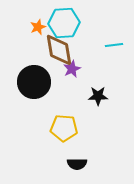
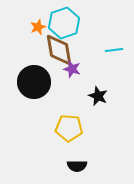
cyan hexagon: rotated 16 degrees counterclockwise
cyan line: moved 5 px down
purple star: rotated 30 degrees counterclockwise
black star: rotated 24 degrees clockwise
yellow pentagon: moved 5 px right
black semicircle: moved 2 px down
